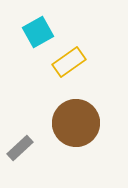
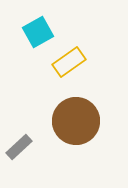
brown circle: moved 2 px up
gray rectangle: moved 1 px left, 1 px up
